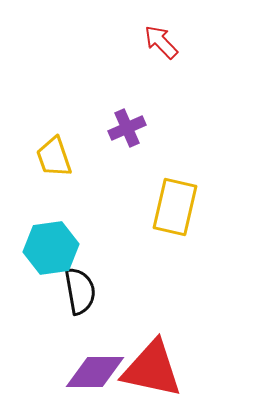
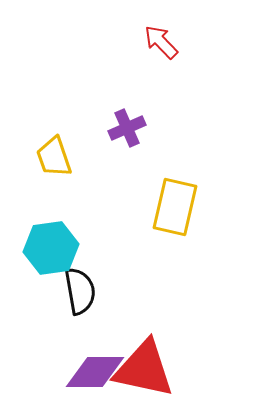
red triangle: moved 8 px left
